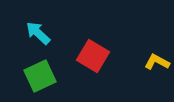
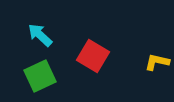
cyan arrow: moved 2 px right, 2 px down
yellow L-shape: rotated 15 degrees counterclockwise
